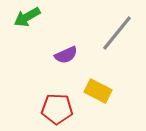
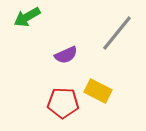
red pentagon: moved 6 px right, 6 px up
